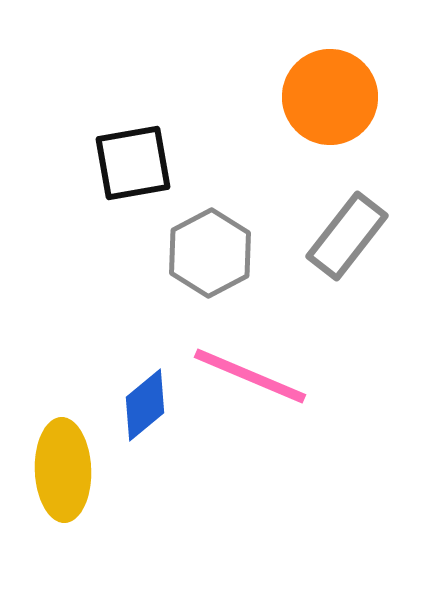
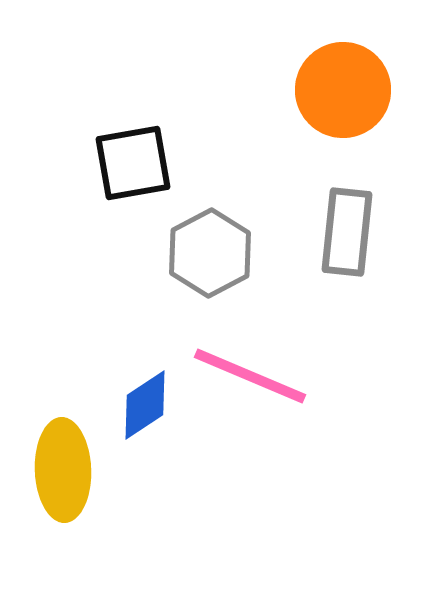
orange circle: moved 13 px right, 7 px up
gray rectangle: moved 4 px up; rotated 32 degrees counterclockwise
blue diamond: rotated 6 degrees clockwise
